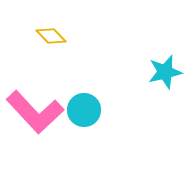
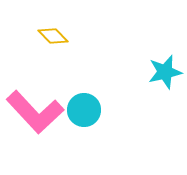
yellow diamond: moved 2 px right
